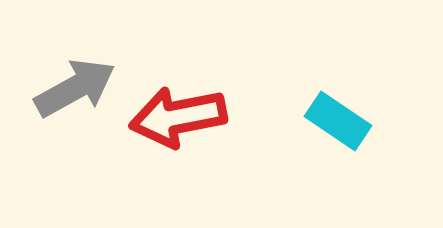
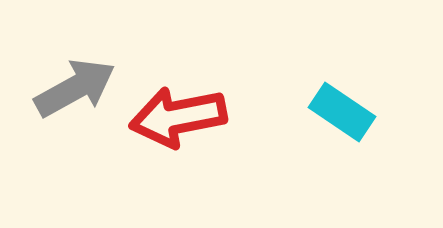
cyan rectangle: moved 4 px right, 9 px up
